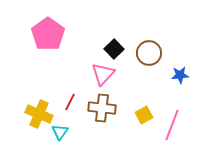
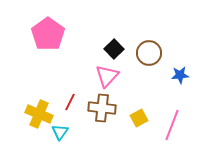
pink triangle: moved 4 px right, 2 px down
yellow square: moved 5 px left, 3 px down
